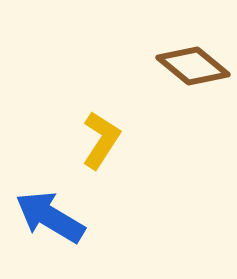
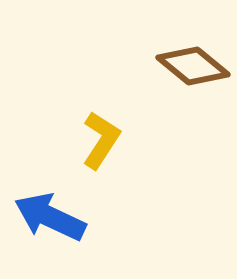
blue arrow: rotated 6 degrees counterclockwise
